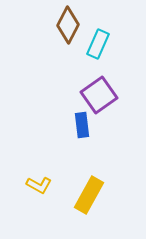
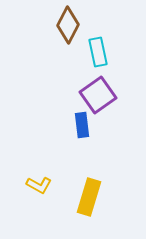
cyan rectangle: moved 8 px down; rotated 36 degrees counterclockwise
purple square: moved 1 px left
yellow rectangle: moved 2 px down; rotated 12 degrees counterclockwise
